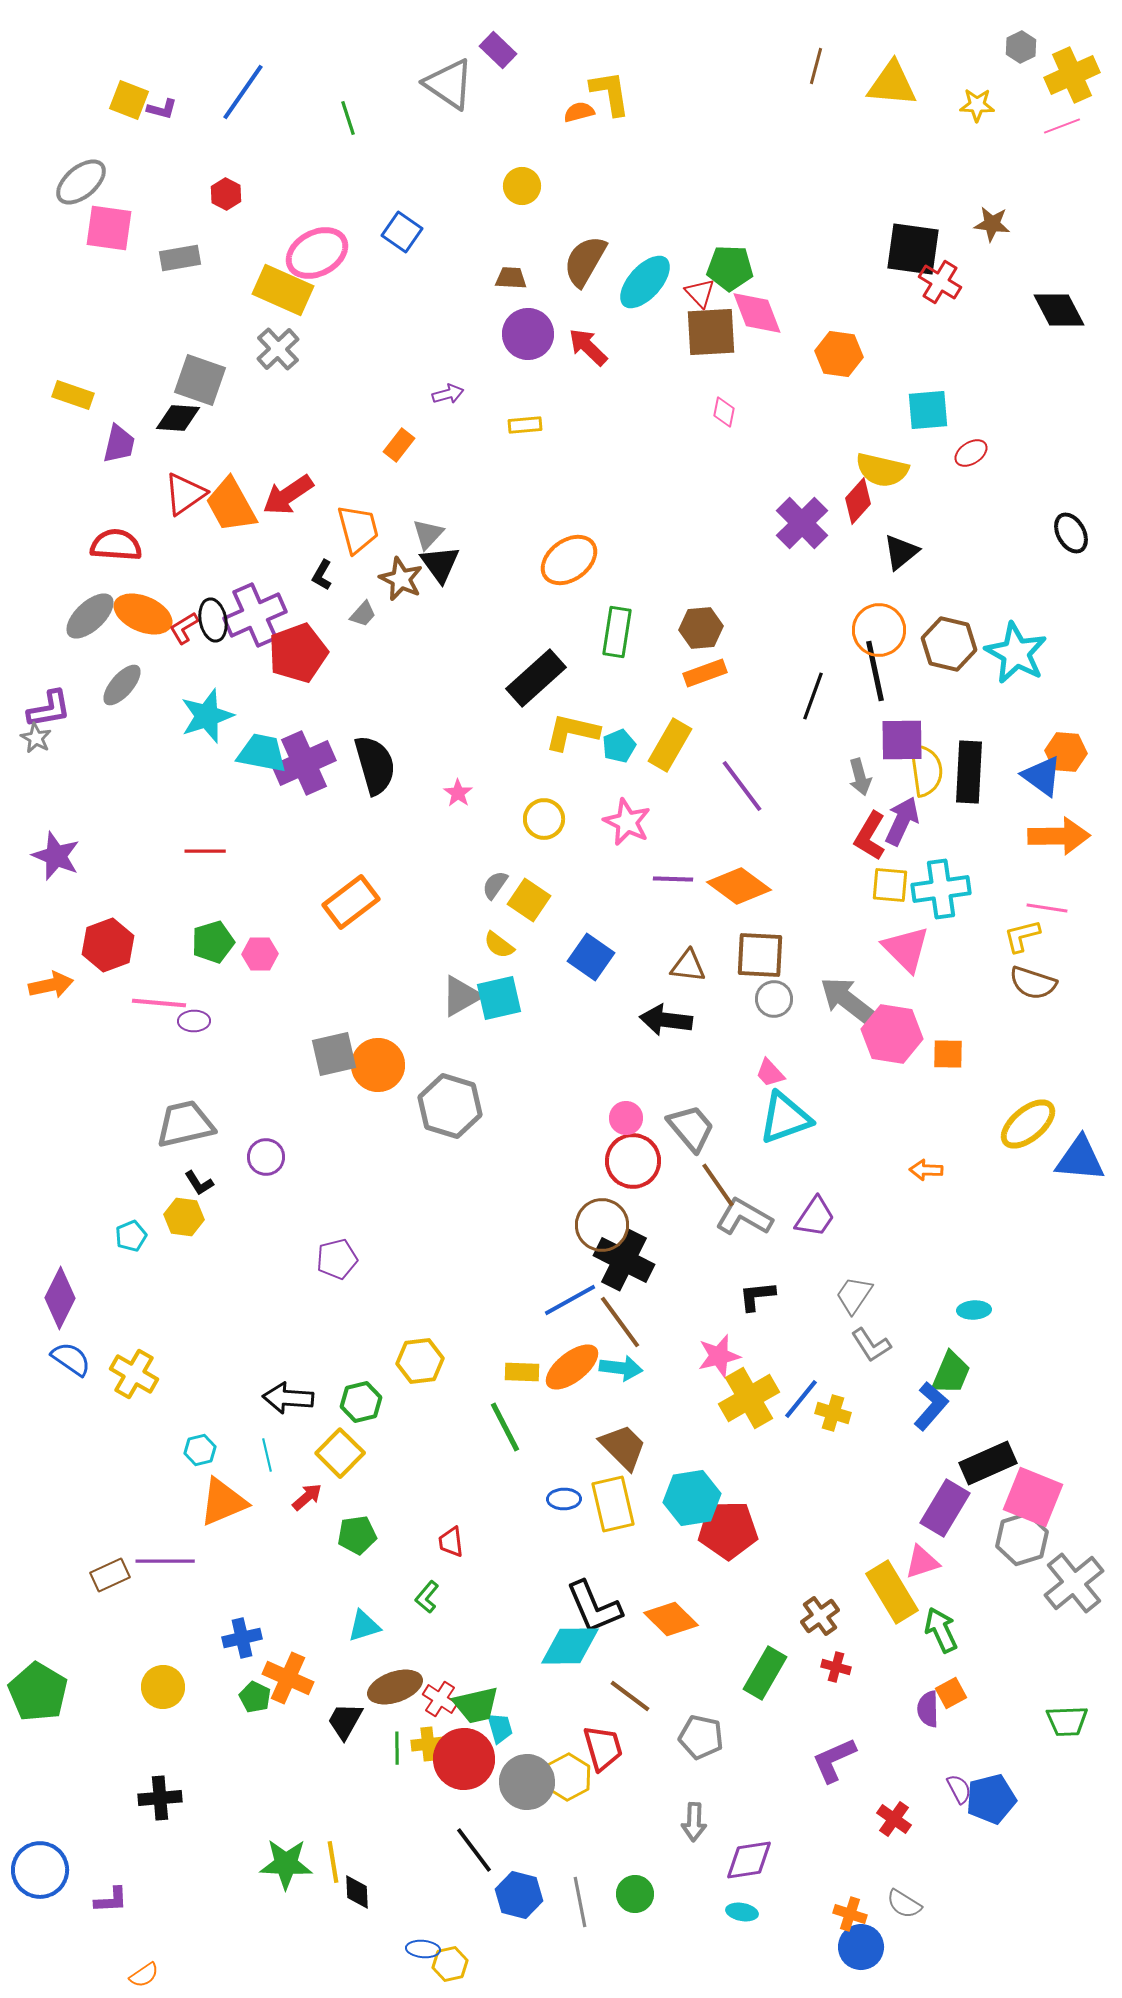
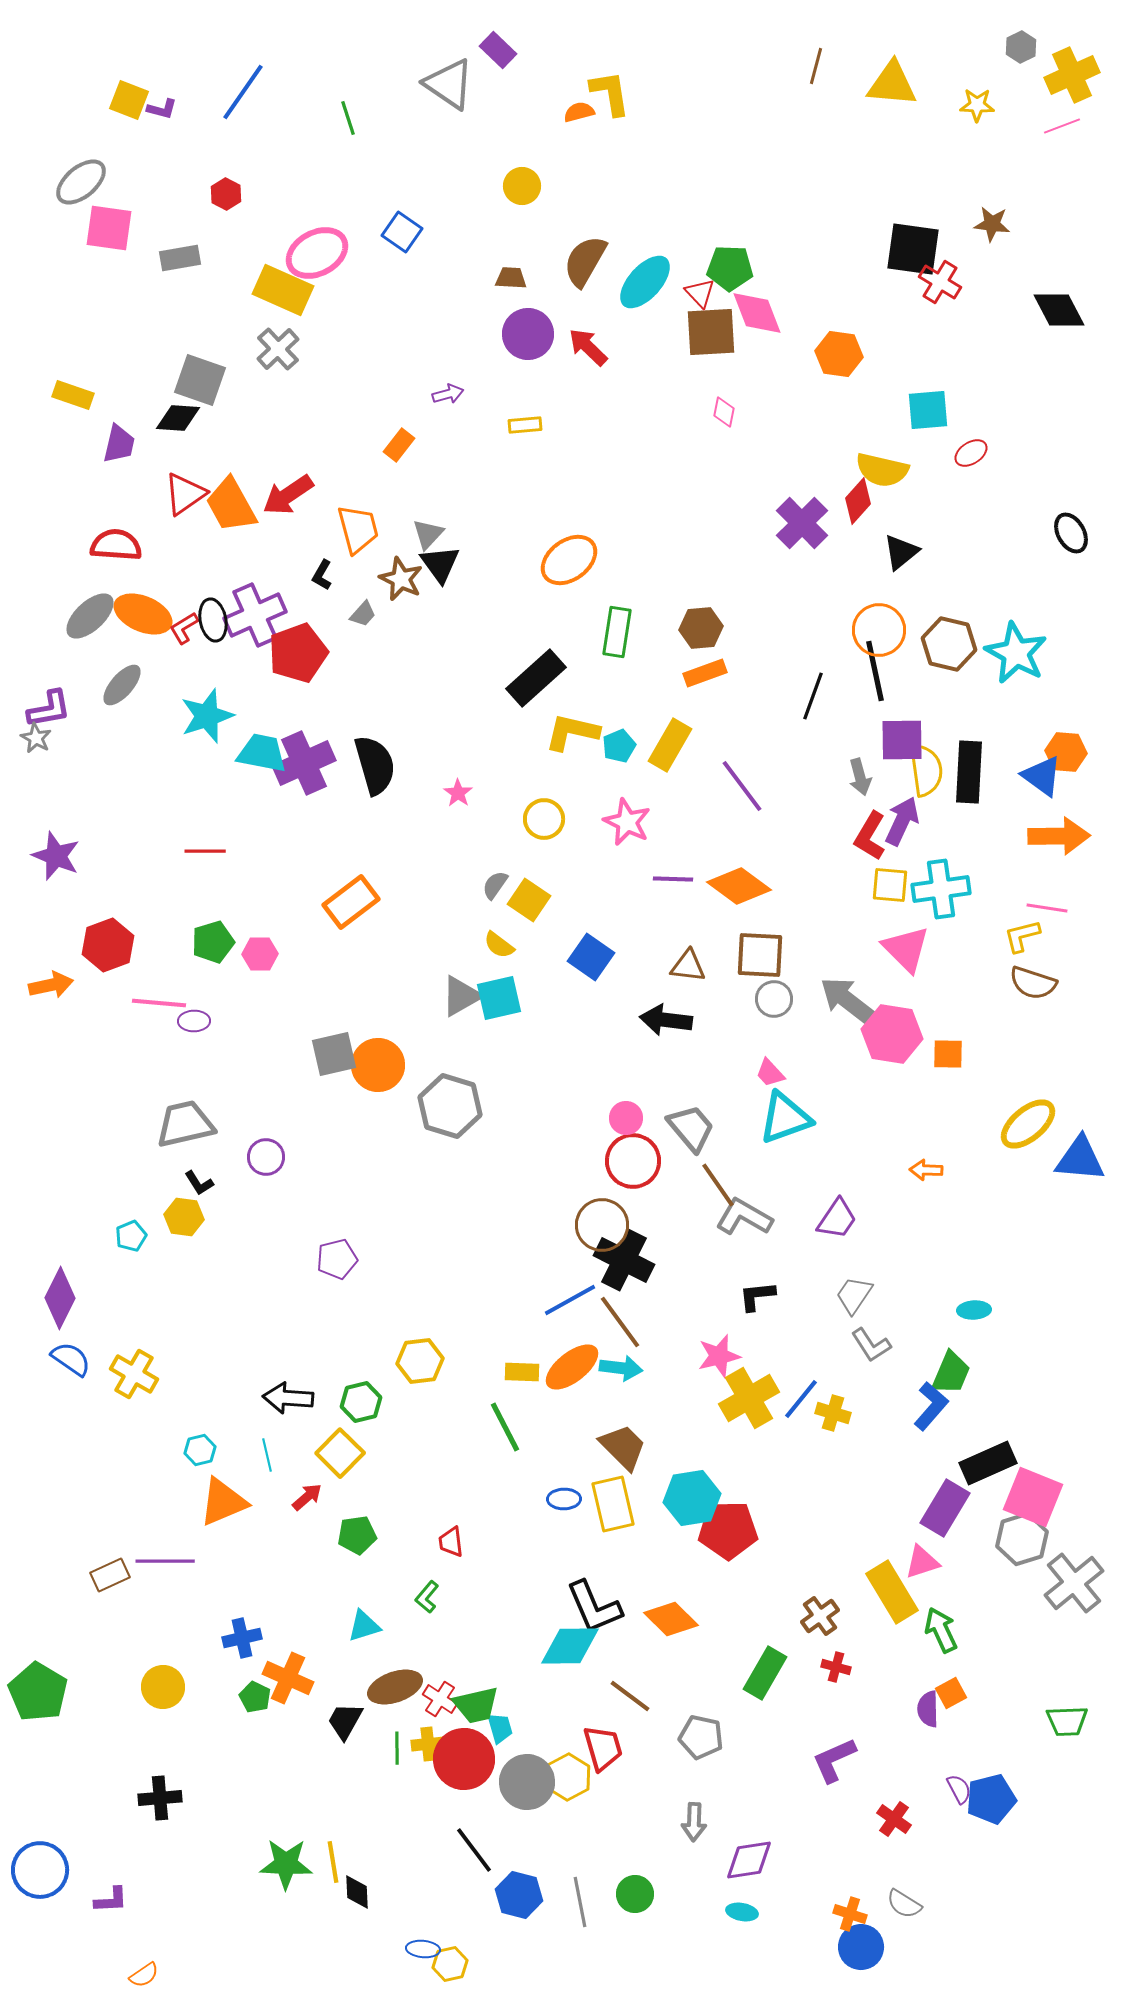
purple trapezoid at (815, 1217): moved 22 px right, 2 px down
